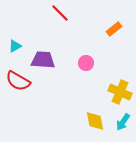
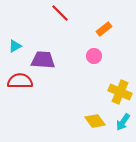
orange rectangle: moved 10 px left
pink circle: moved 8 px right, 7 px up
red semicircle: moved 2 px right; rotated 150 degrees clockwise
yellow diamond: rotated 25 degrees counterclockwise
